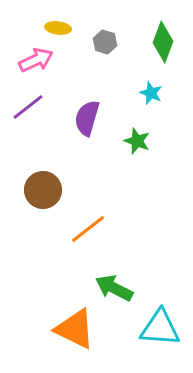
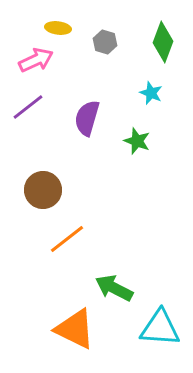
orange line: moved 21 px left, 10 px down
